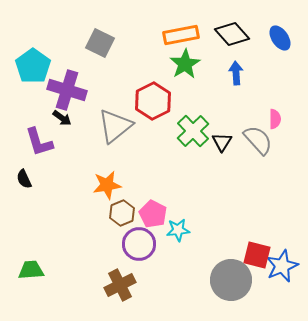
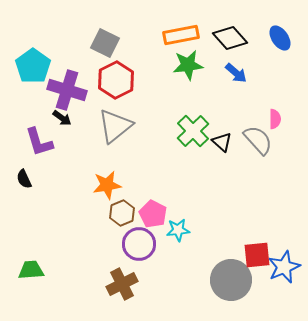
black diamond: moved 2 px left, 4 px down
gray square: moved 5 px right
green star: moved 3 px right, 1 px down; rotated 24 degrees clockwise
blue arrow: rotated 135 degrees clockwise
red hexagon: moved 37 px left, 21 px up
black triangle: rotated 20 degrees counterclockwise
red square: rotated 20 degrees counterclockwise
blue star: moved 2 px right, 1 px down
brown cross: moved 2 px right, 1 px up
